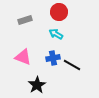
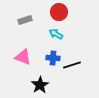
blue cross: rotated 16 degrees clockwise
black line: rotated 48 degrees counterclockwise
black star: moved 3 px right
